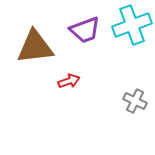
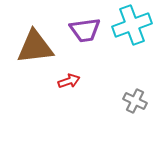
purple trapezoid: rotated 12 degrees clockwise
